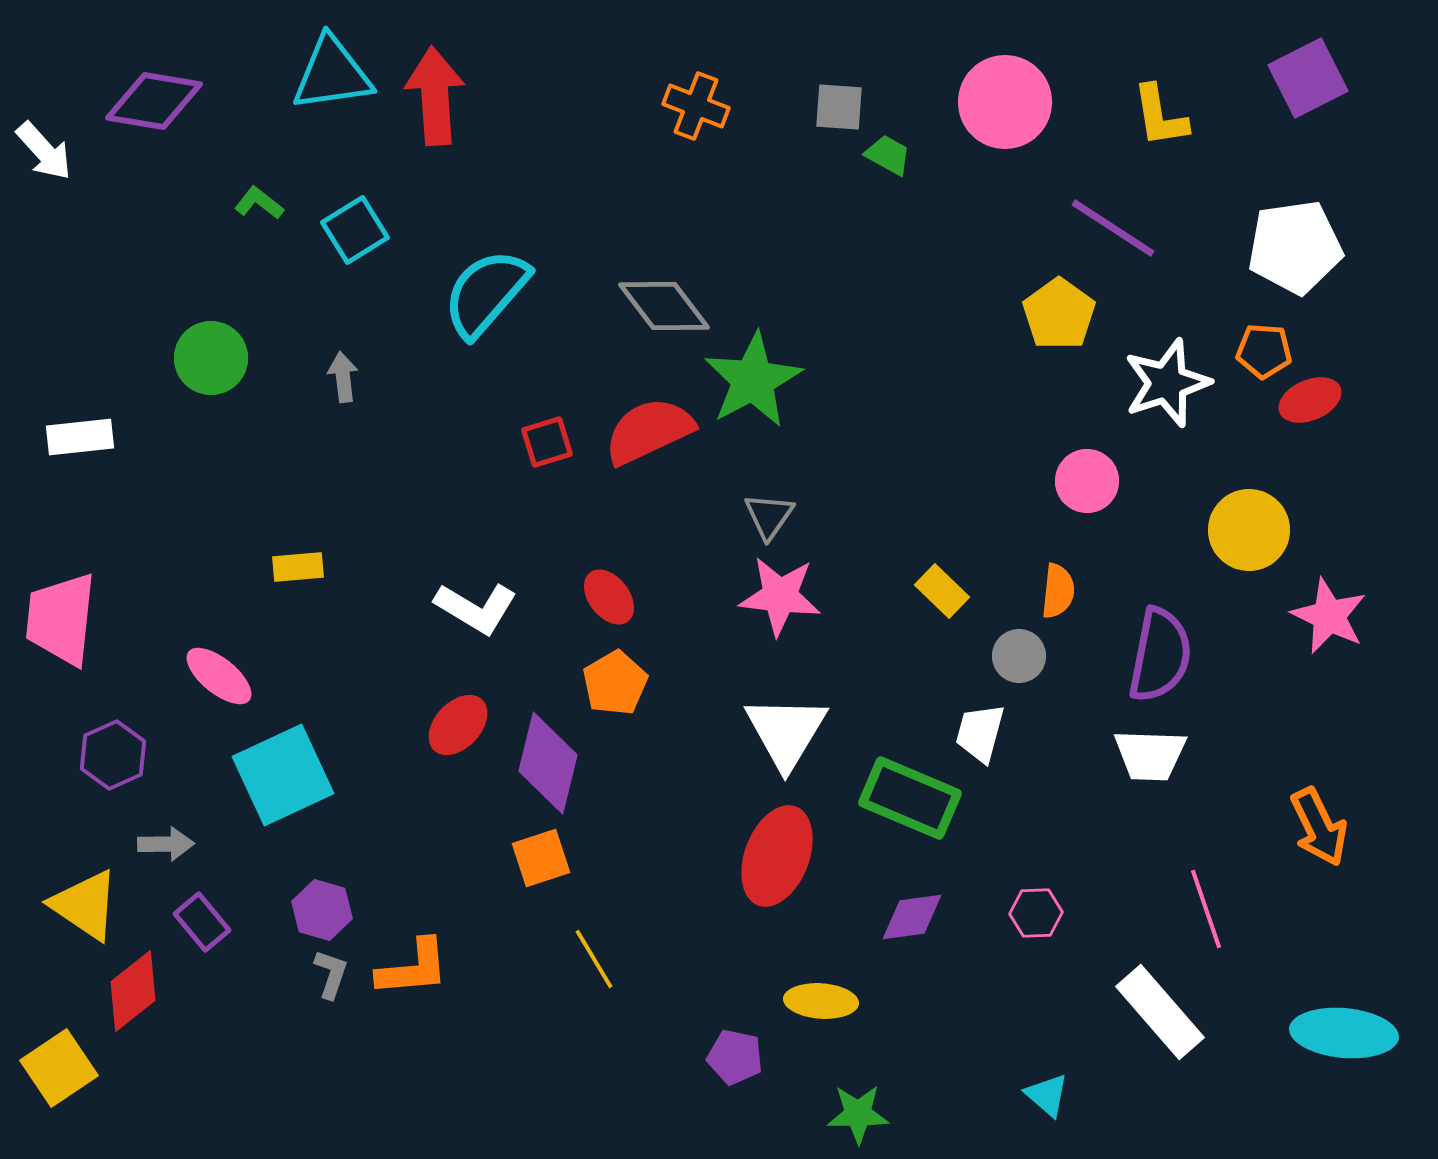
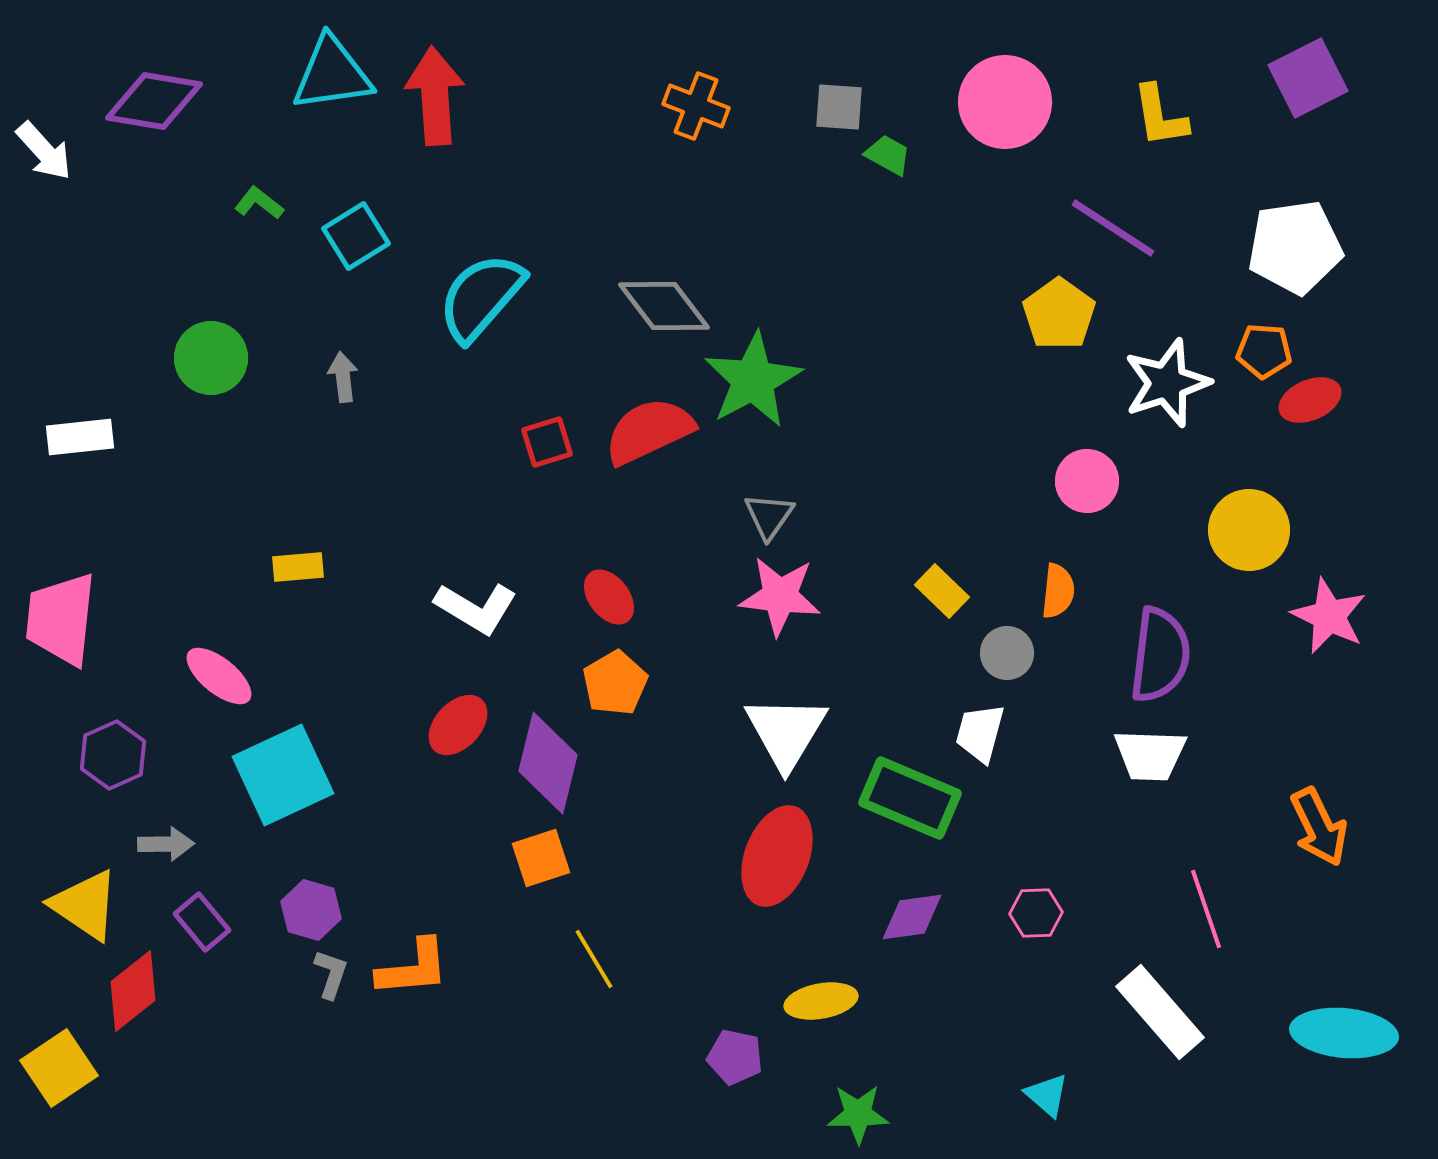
cyan square at (355, 230): moved 1 px right, 6 px down
cyan semicircle at (486, 293): moved 5 px left, 4 px down
purple semicircle at (1160, 655): rotated 4 degrees counterclockwise
gray circle at (1019, 656): moved 12 px left, 3 px up
purple hexagon at (322, 910): moved 11 px left
yellow ellipse at (821, 1001): rotated 14 degrees counterclockwise
